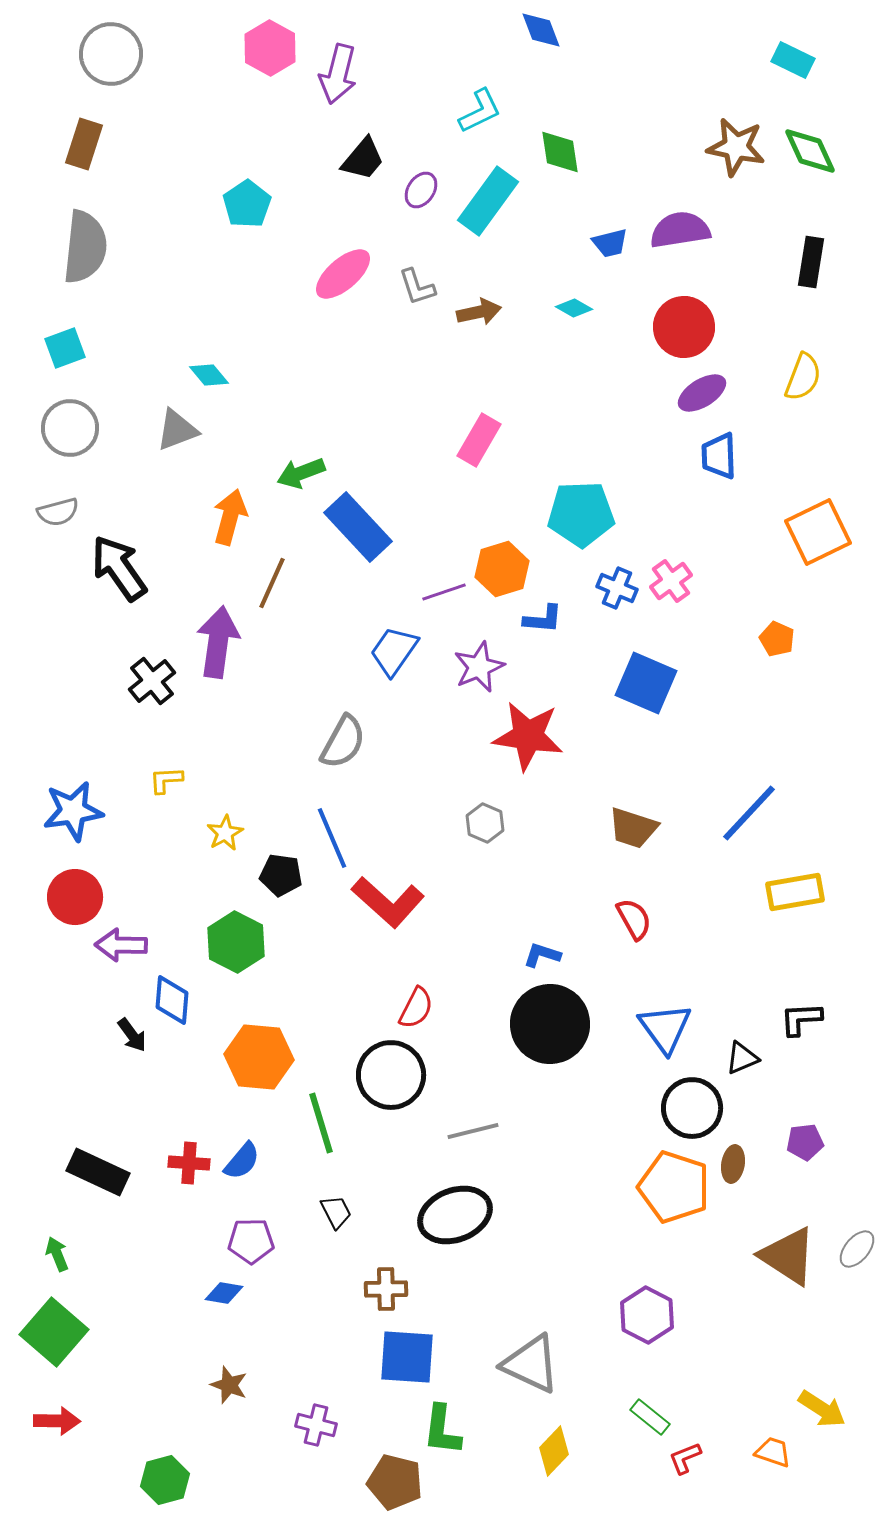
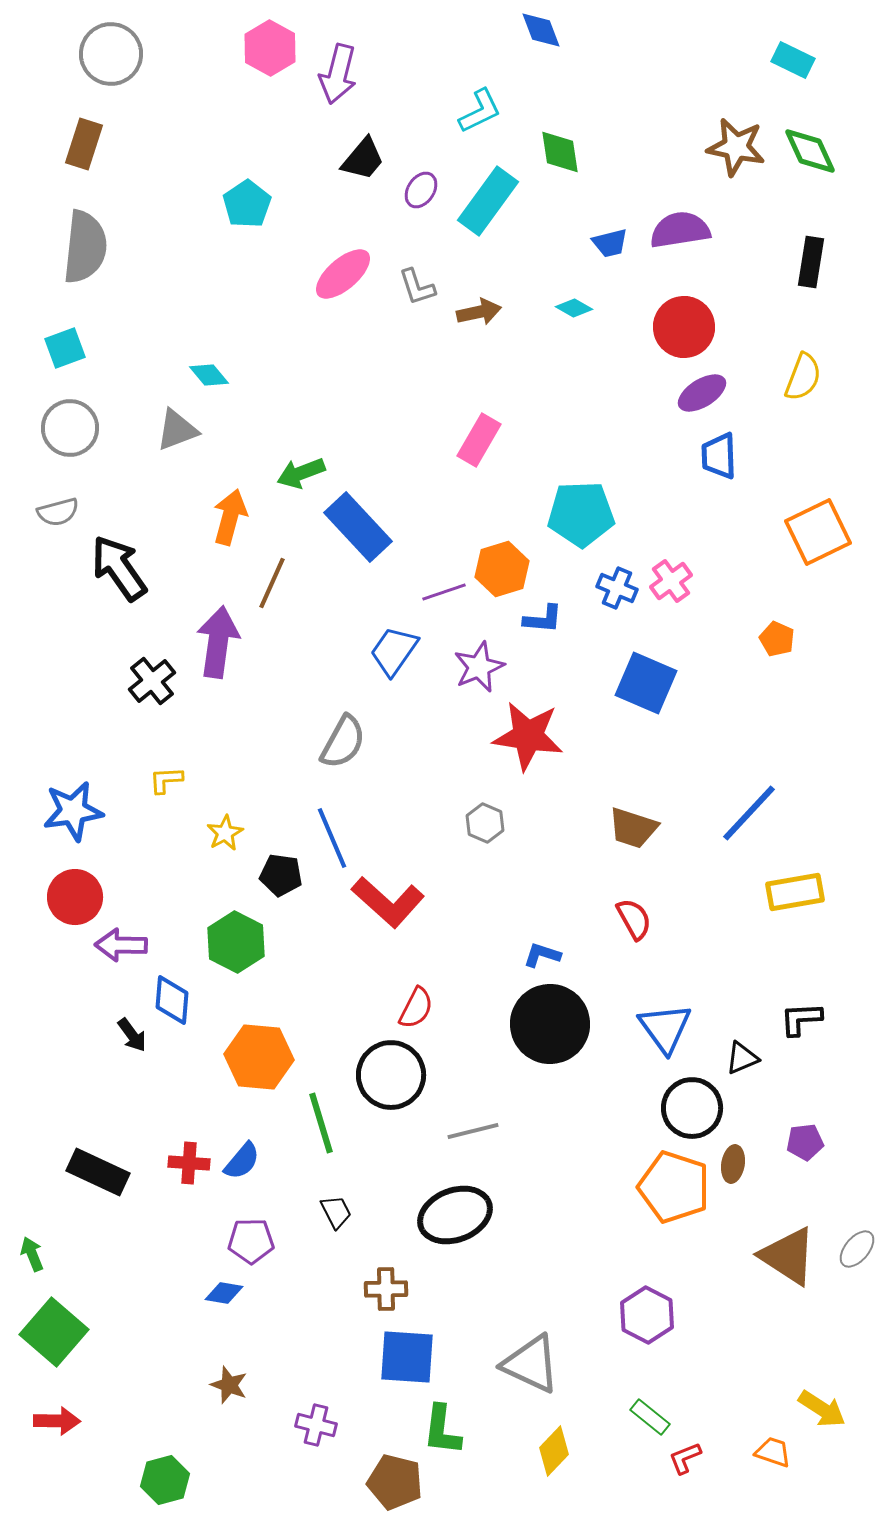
green arrow at (57, 1254): moved 25 px left
